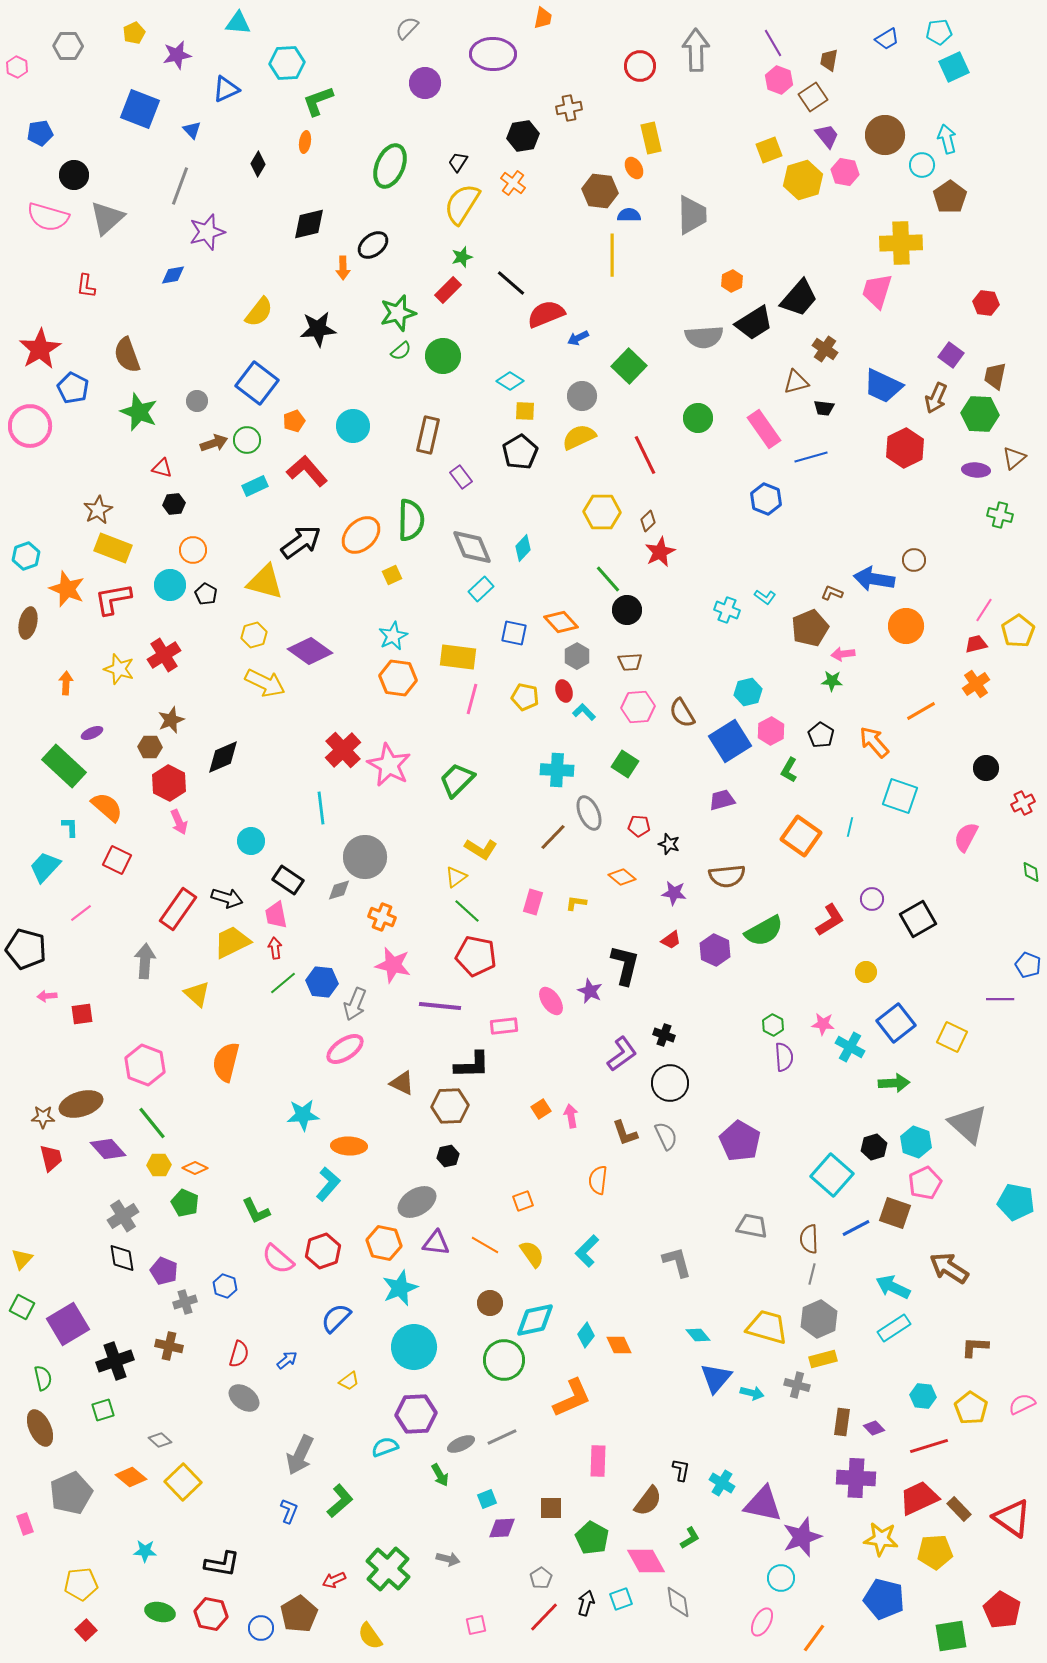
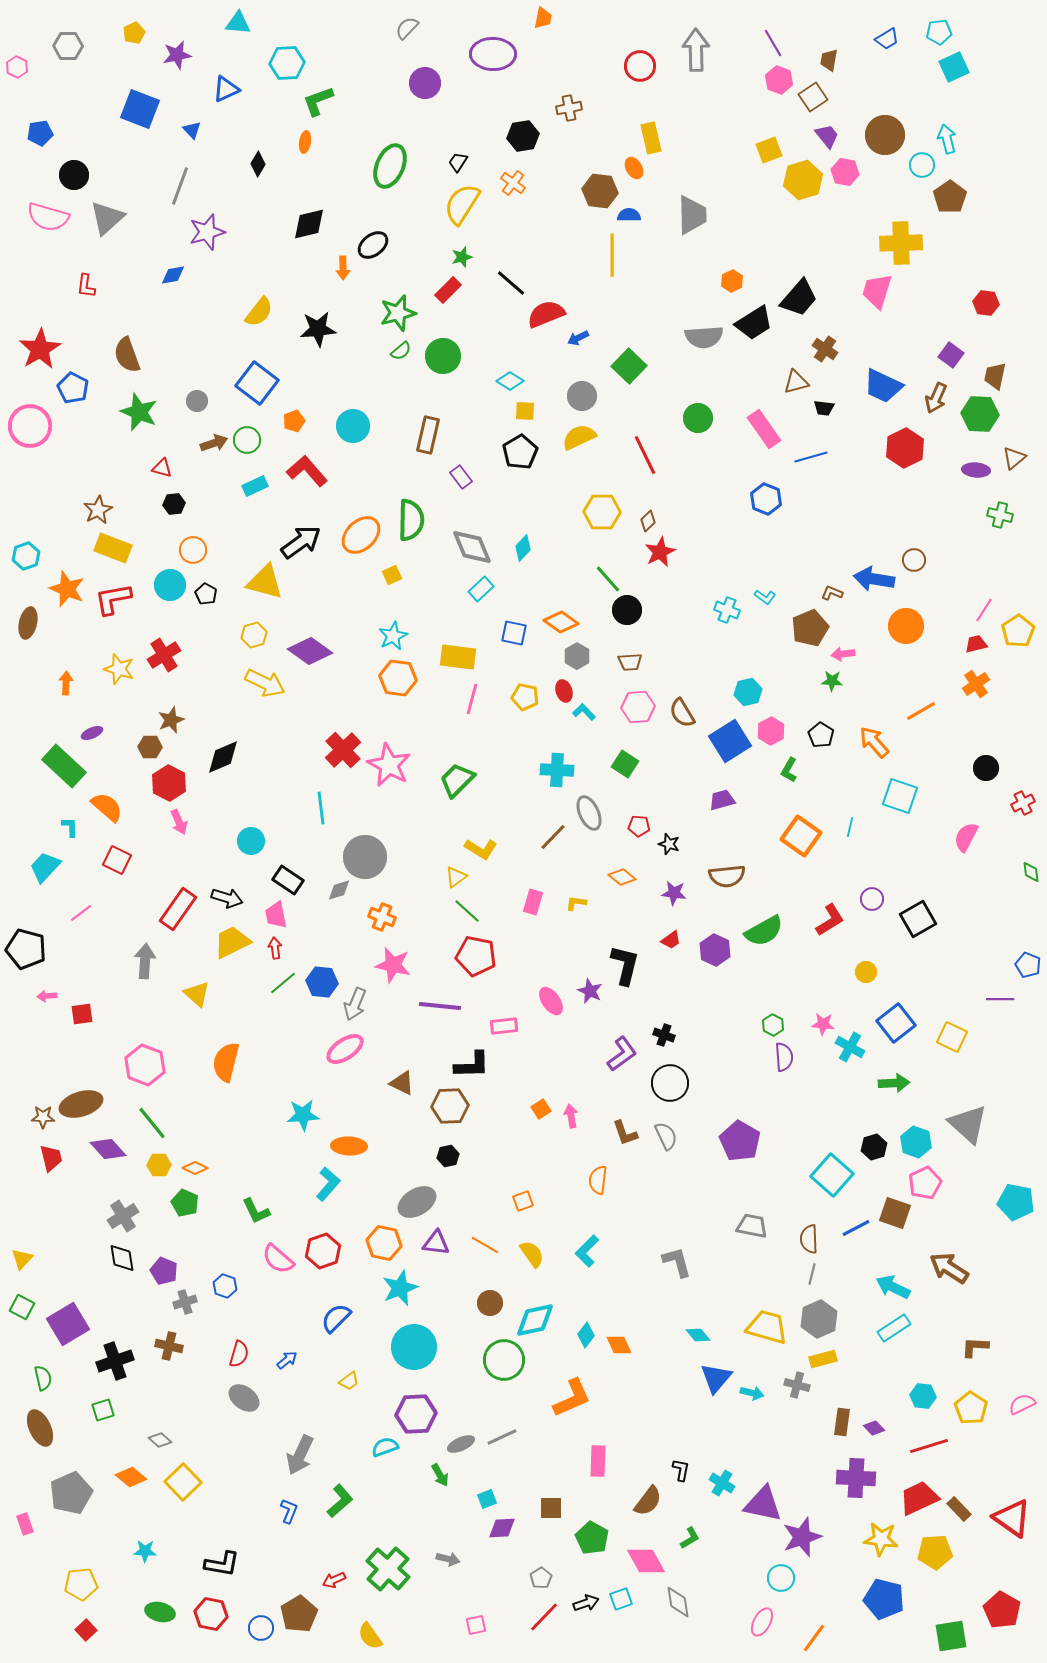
orange diamond at (561, 622): rotated 12 degrees counterclockwise
black arrow at (586, 1603): rotated 55 degrees clockwise
